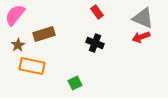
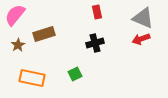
red rectangle: rotated 24 degrees clockwise
red arrow: moved 2 px down
black cross: rotated 36 degrees counterclockwise
orange rectangle: moved 12 px down
green square: moved 9 px up
